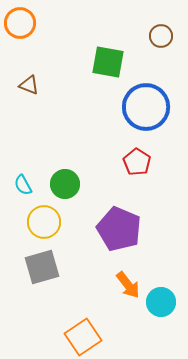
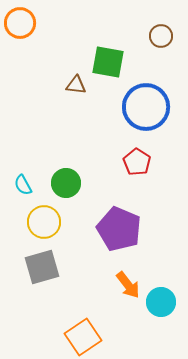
brown triangle: moved 47 px right; rotated 15 degrees counterclockwise
green circle: moved 1 px right, 1 px up
